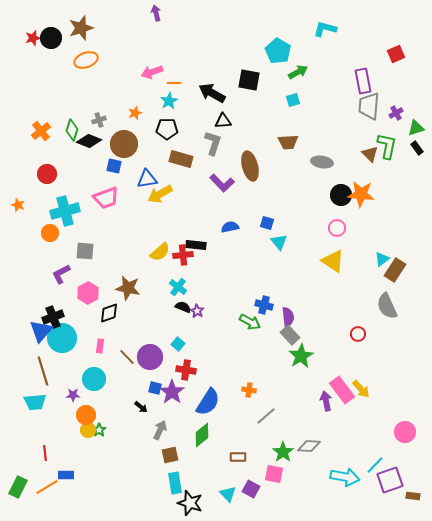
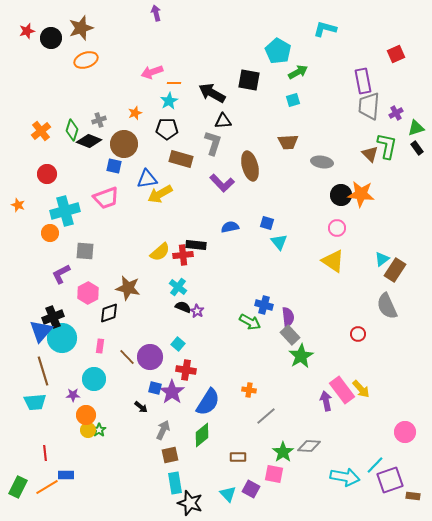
red star at (33, 38): moved 6 px left, 7 px up
gray arrow at (160, 430): moved 3 px right
